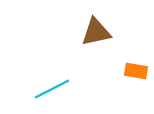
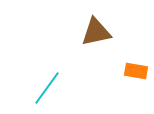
cyan line: moved 5 px left, 1 px up; rotated 27 degrees counterclockwise
